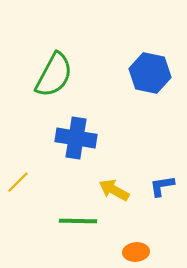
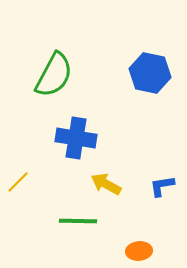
yellow arrow: moved 8 px left, 6 px up
orange ellipse: moved 3 px right, 1 px up
